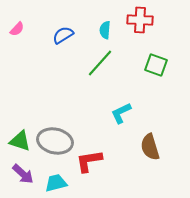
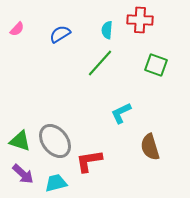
cyan semicircle: moved 2 px right
blue semicircle: moved 3 px left, 1 px up
gray ellipse: rotated 40 degrees clockwise
